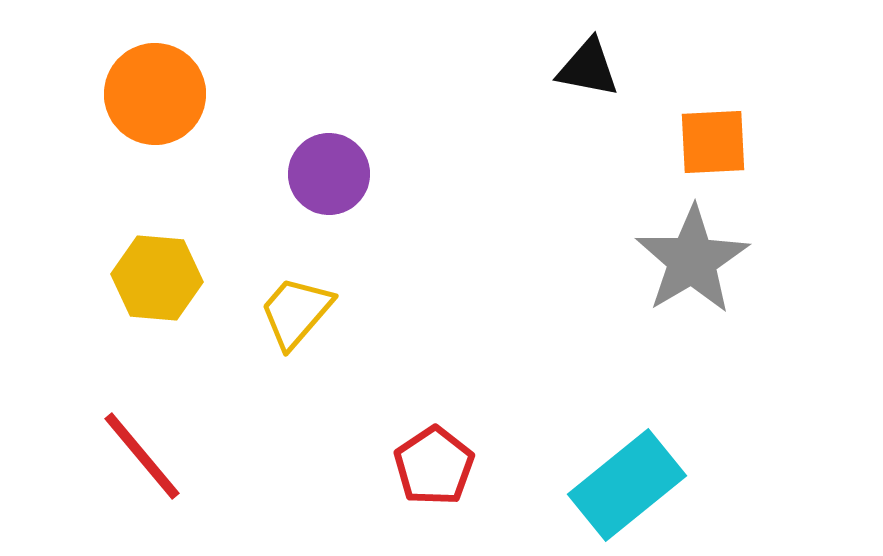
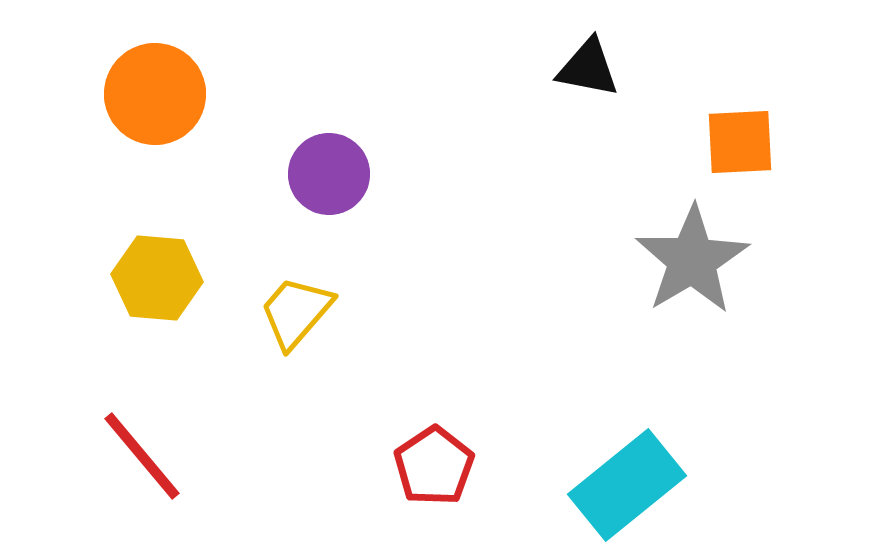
orange square: moved 27 px right
